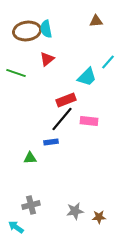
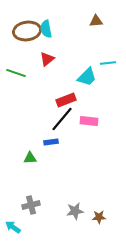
cyan line: moved 1 px down; rotated 42 degrees clockwise
cyan arrow: moved 3 px left
